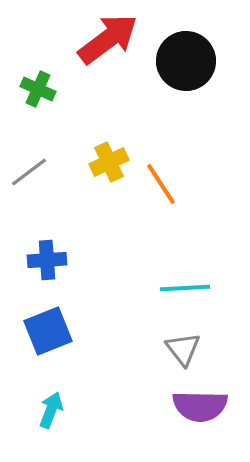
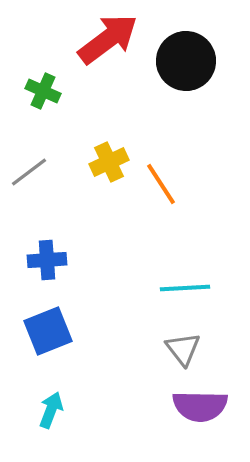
green cross: moved 5 px right, 2 px down
